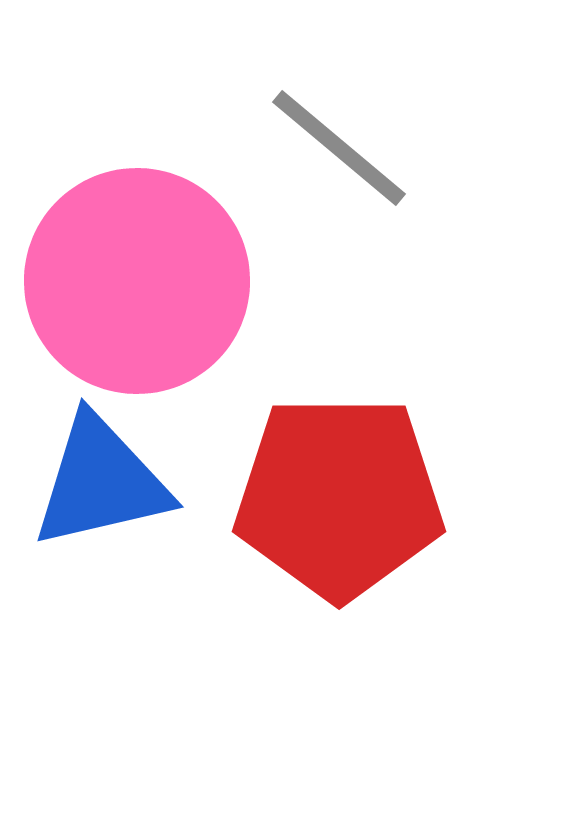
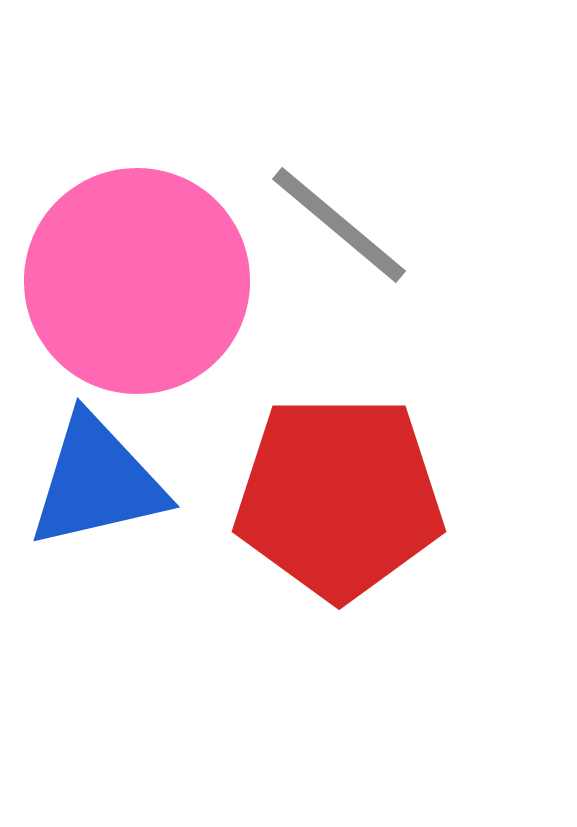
gray line: moved 77 px down
blue triangle: moved 4 px left
